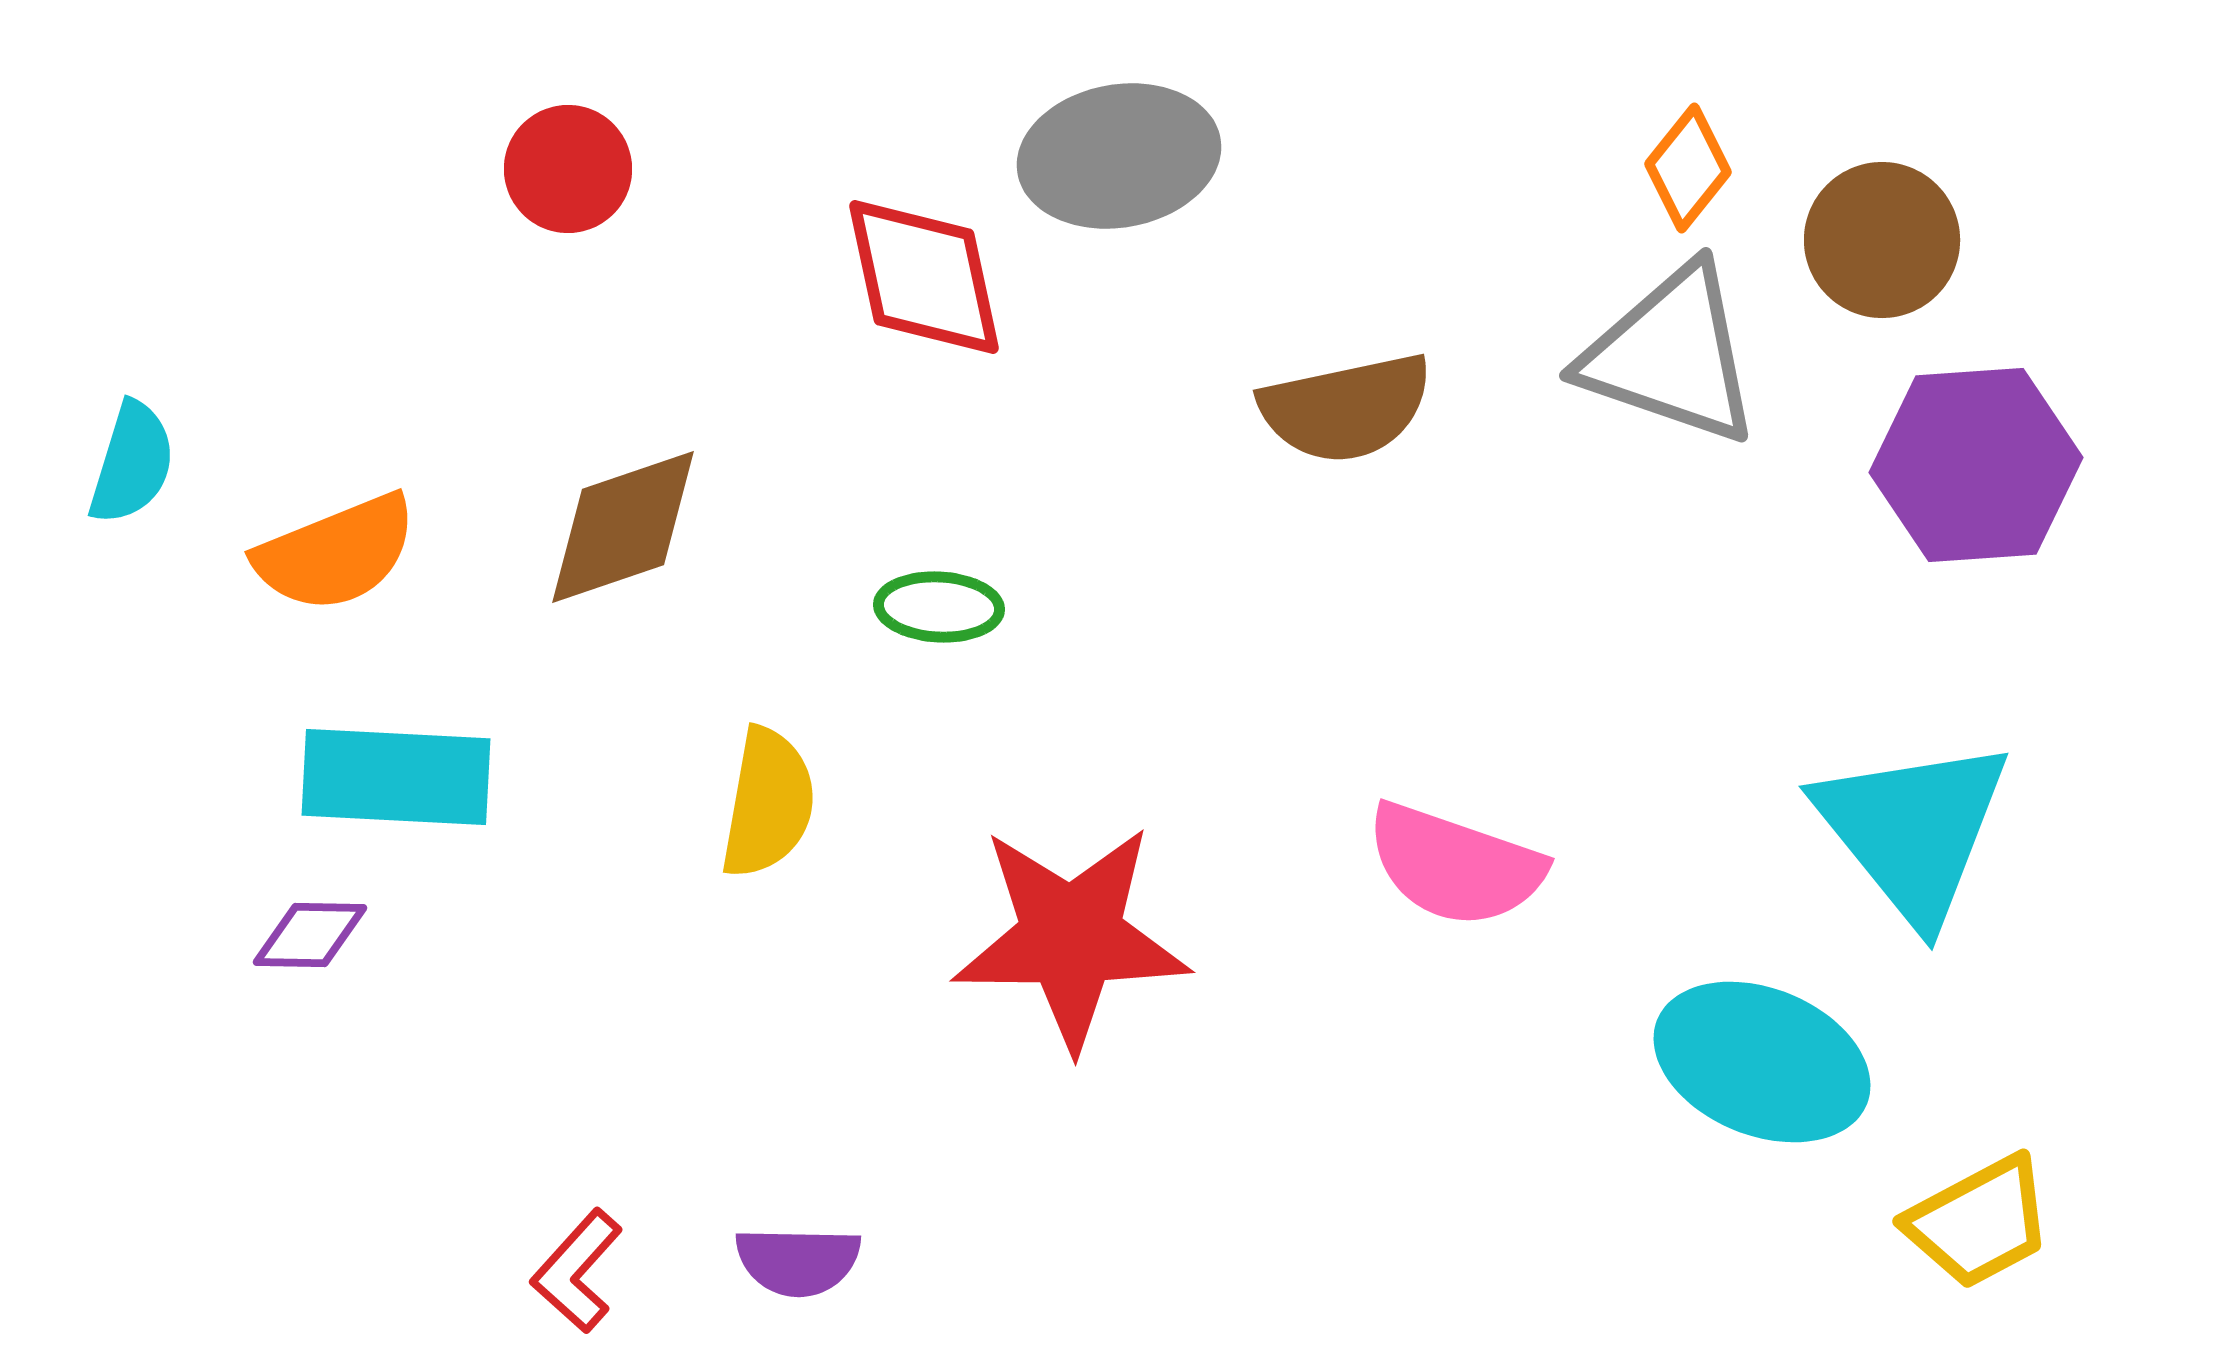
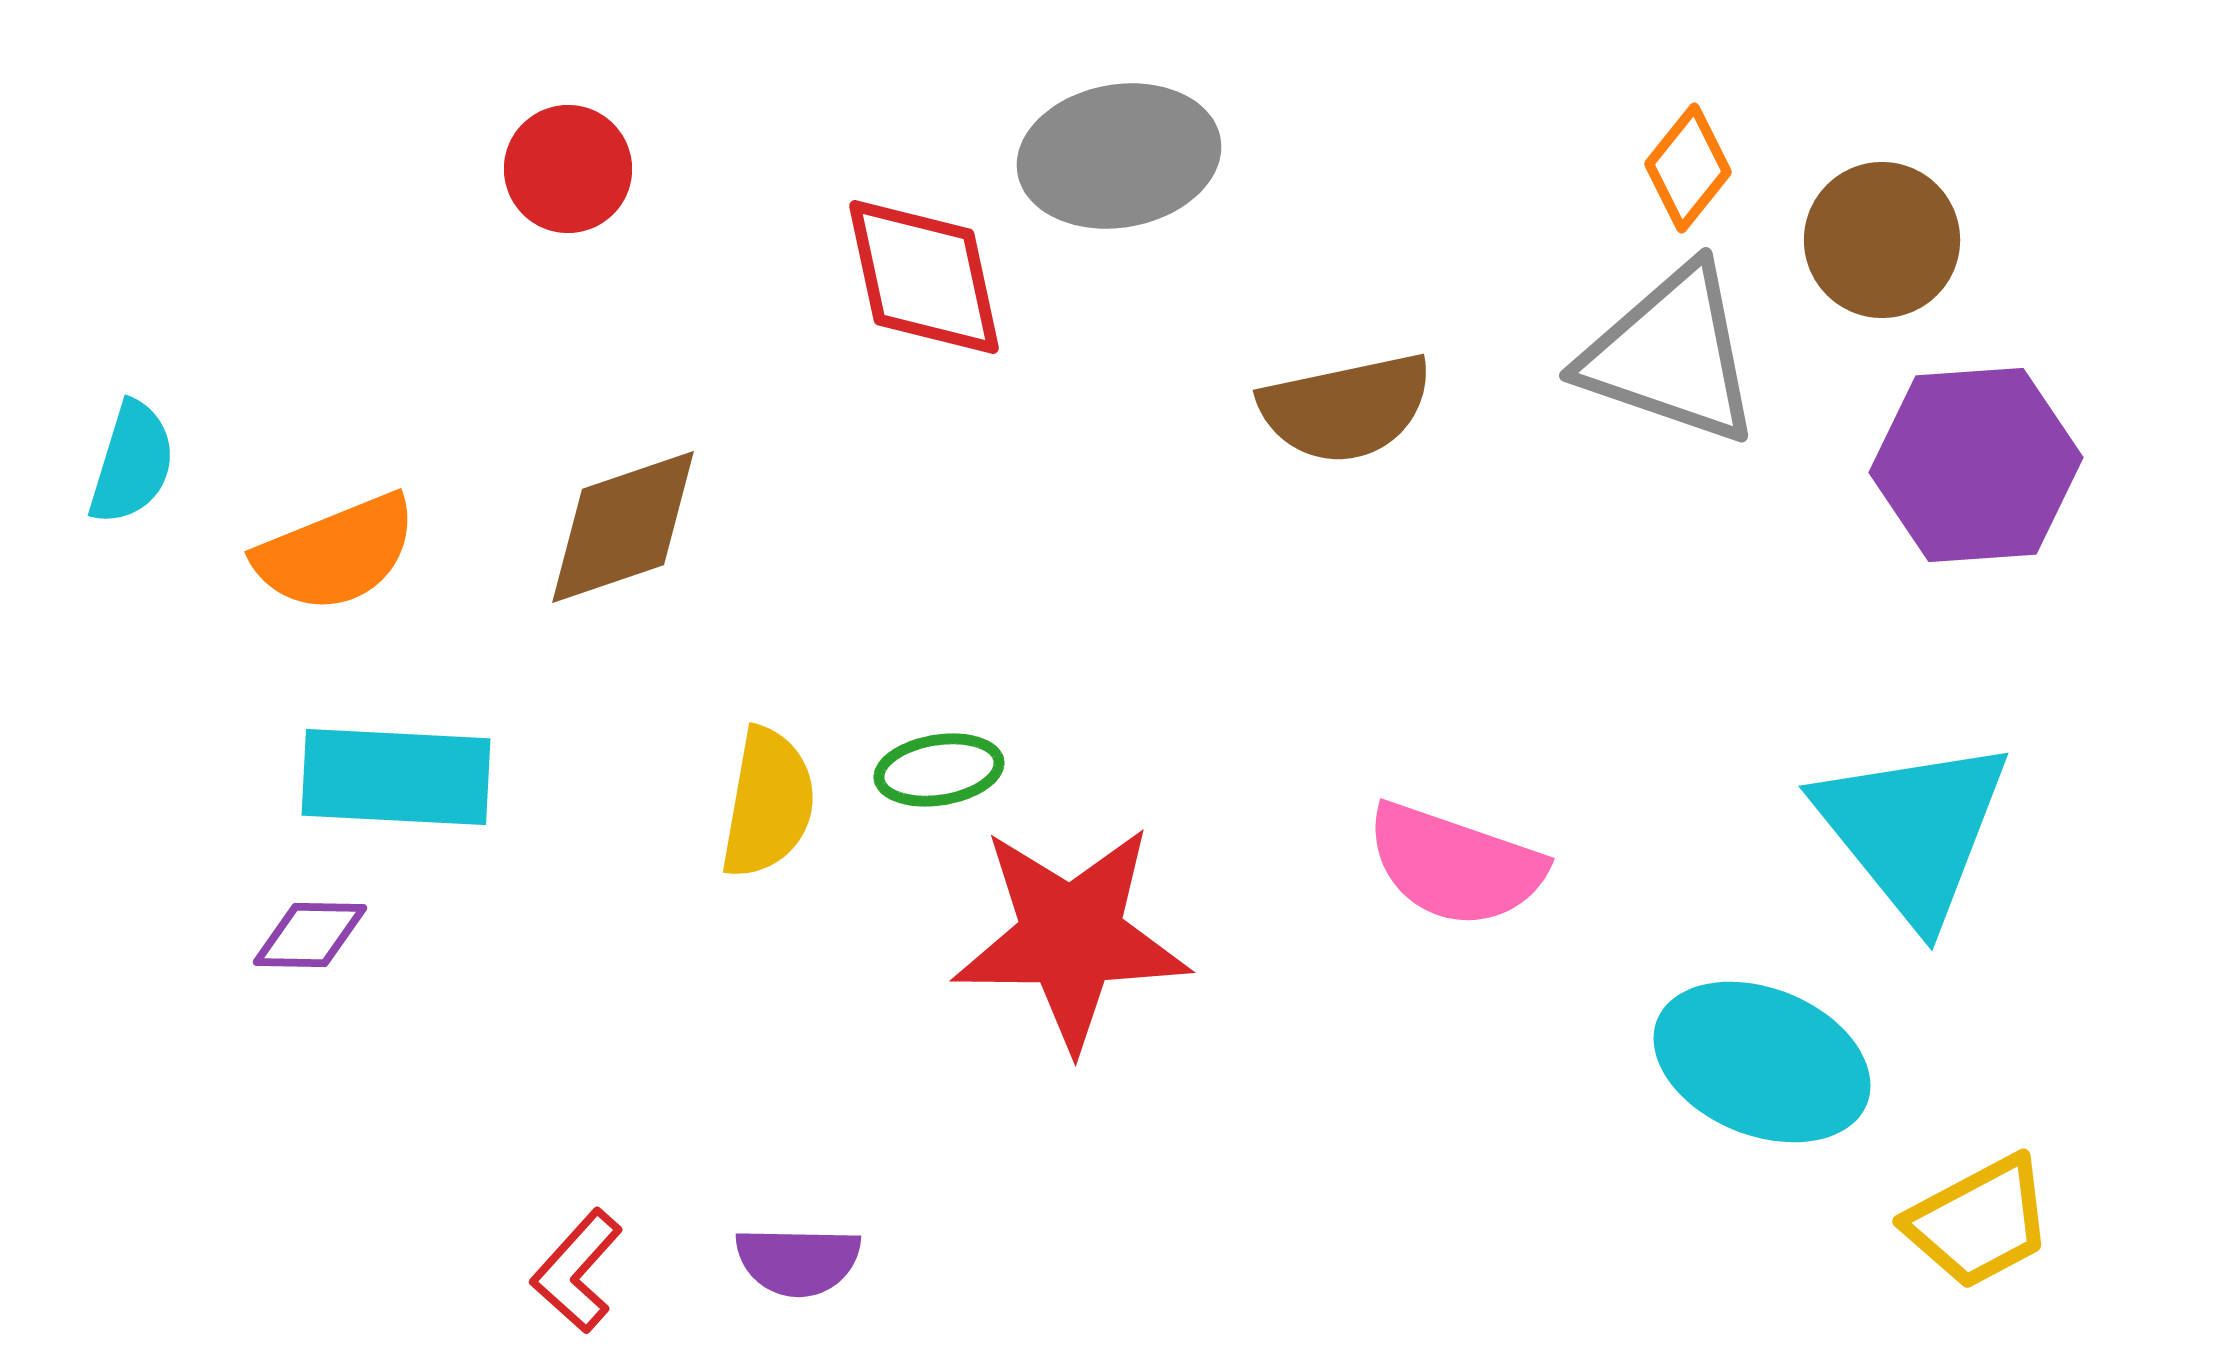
green ellipse: moved 163 px down; rotated 12 degrees counterclockwise
